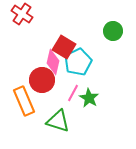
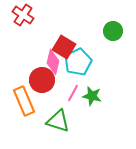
red cross: moved 1 px right, 1 px down
green star: moved 3 px right, 2 px up; rotated 18 degrees counterclockwise
